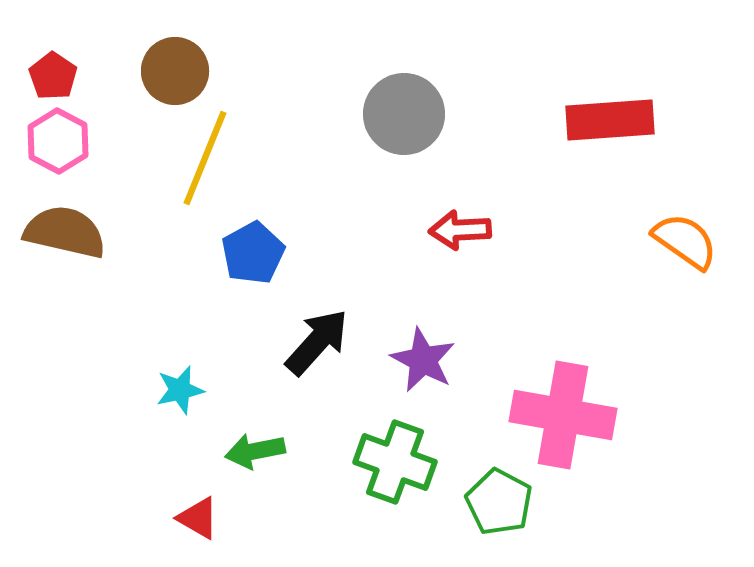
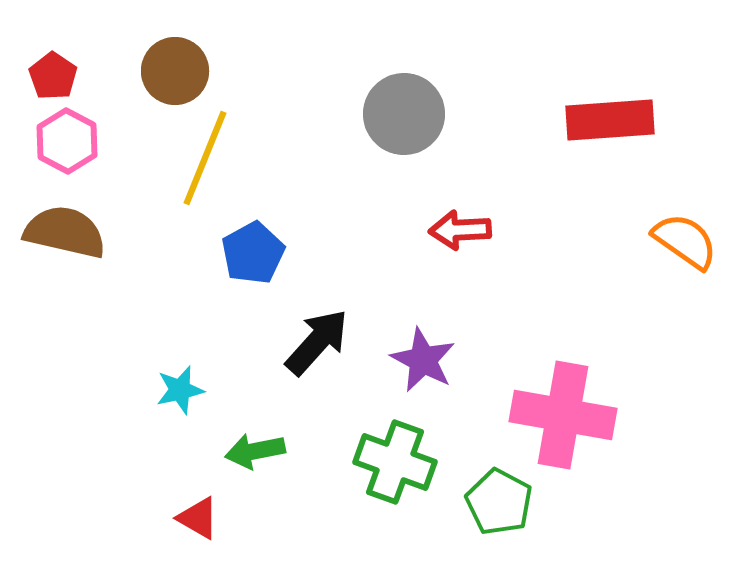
pink hexagon: moved 9 px right
